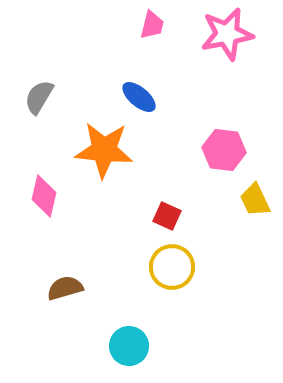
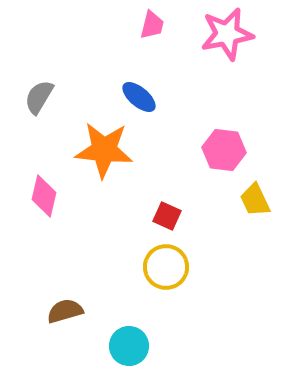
yellow circle: moved 6 px left
brown semicircle: moved 23 px down
